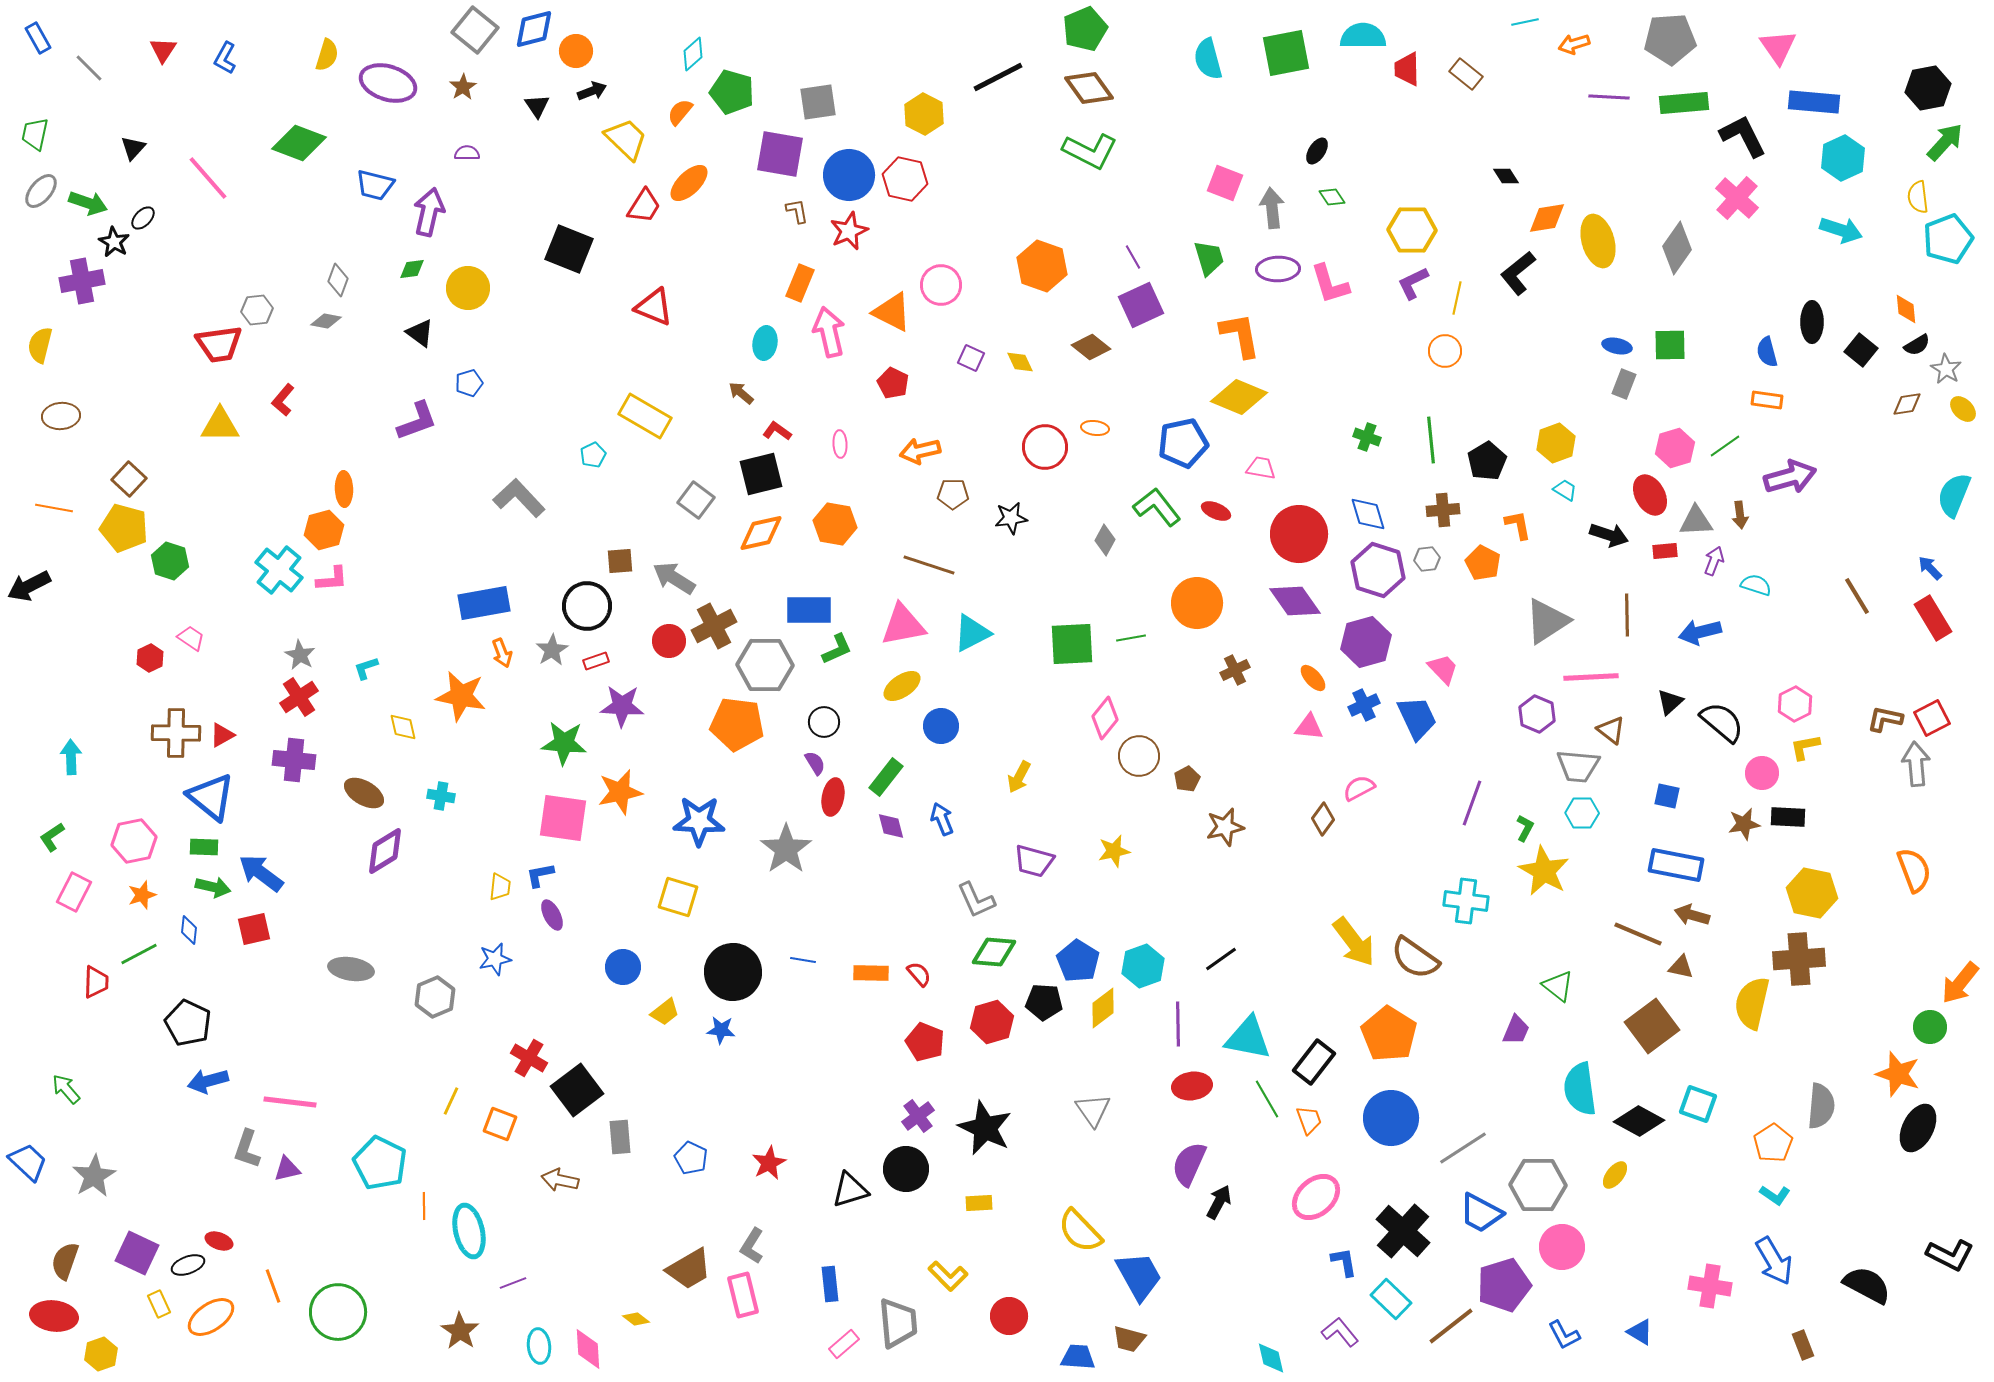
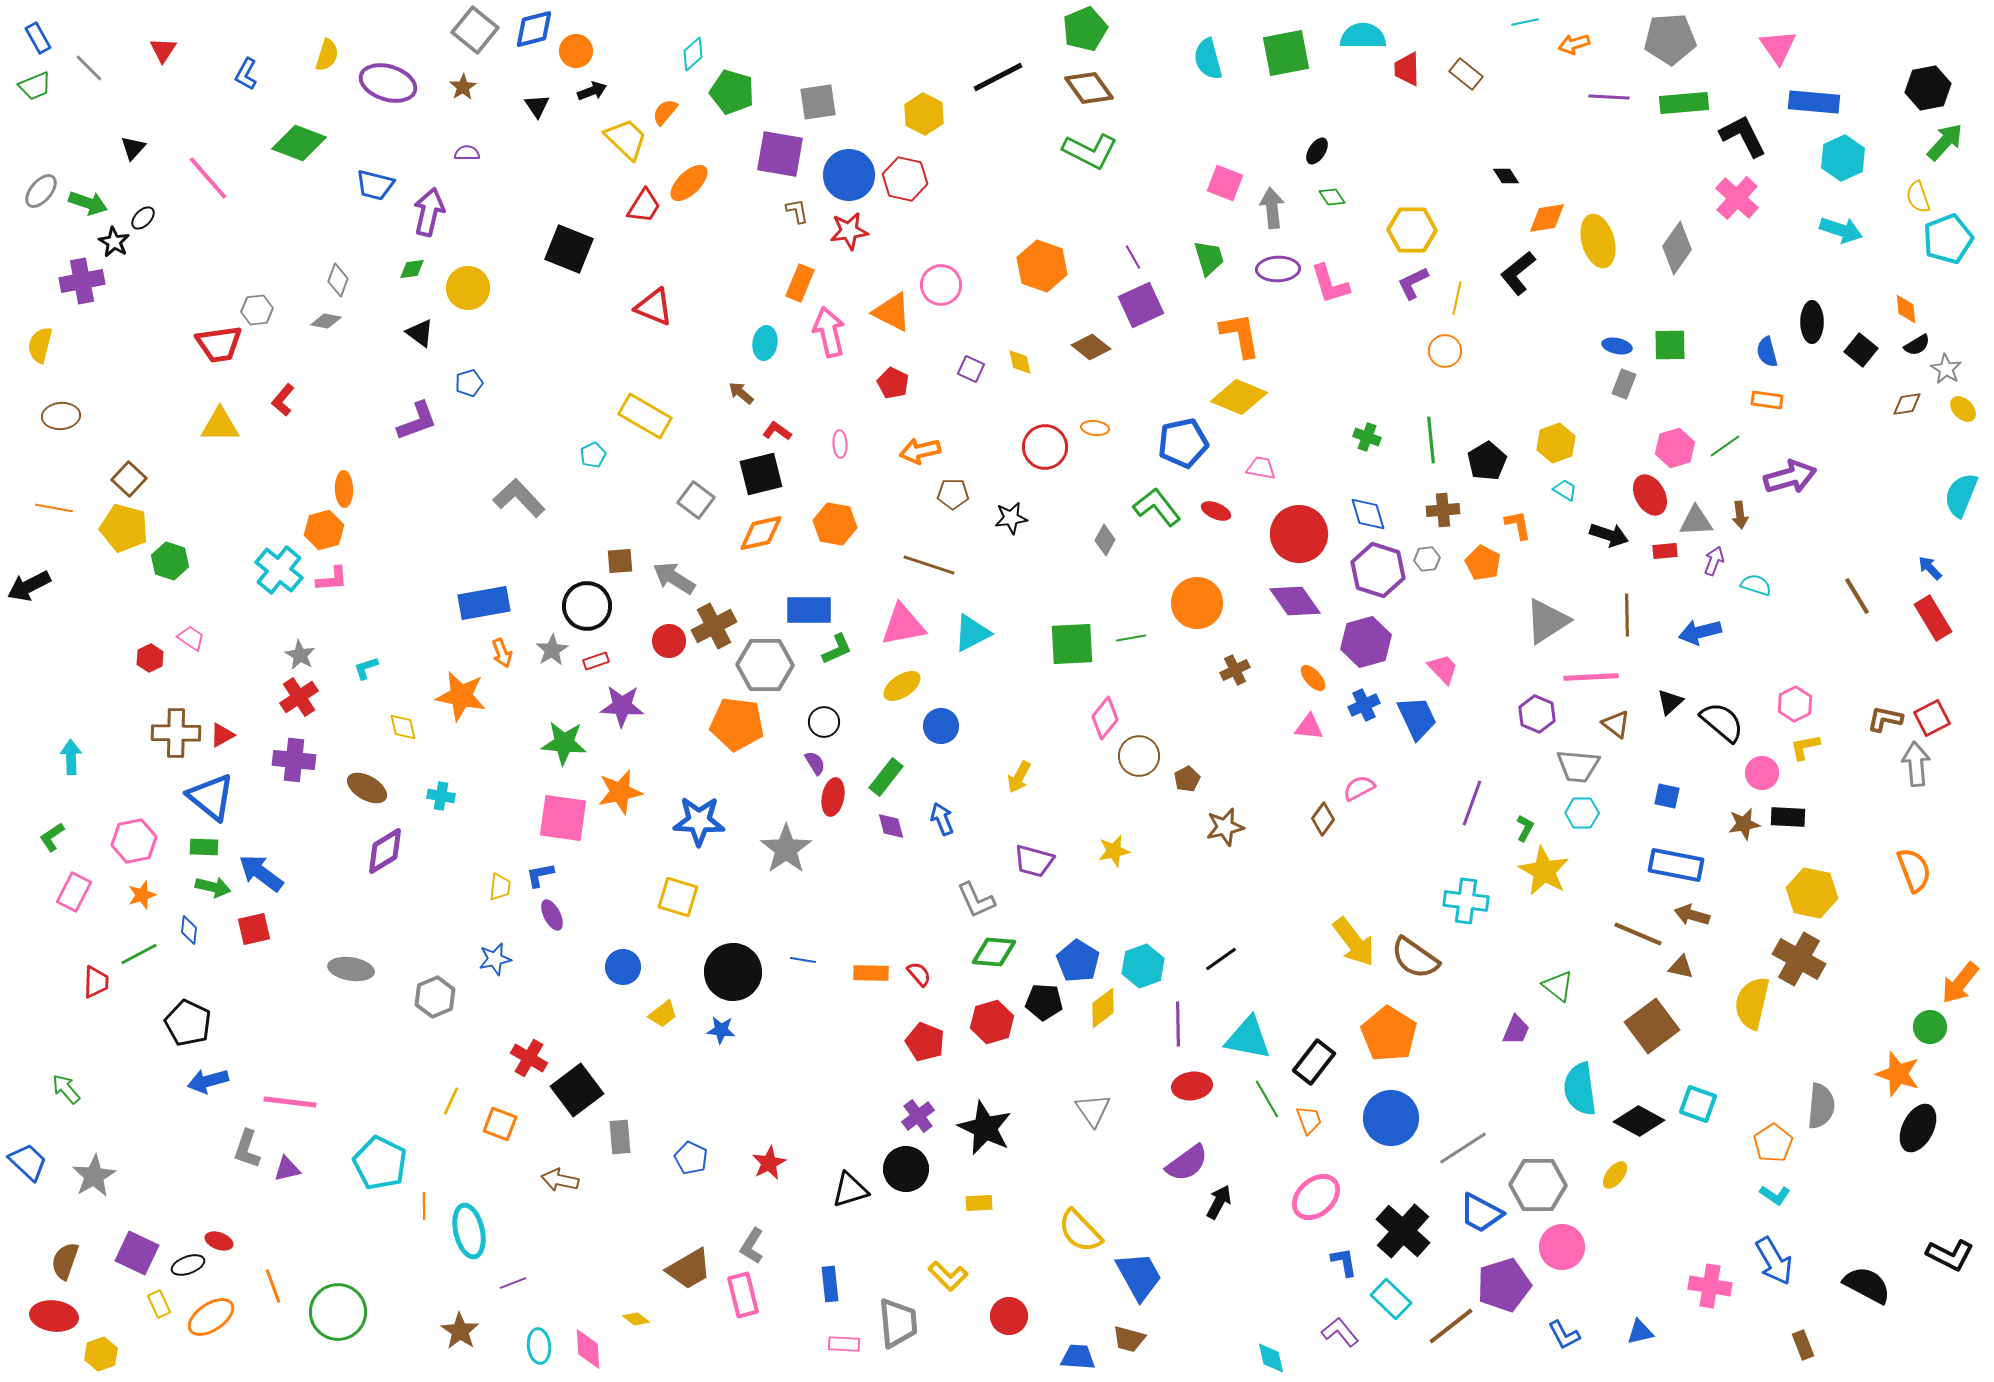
blue L-shape at (225, 58): moved 21 px right, 16 px down
orange semicircle at (680, 112): moved 15 px left
green trapezoid at (35, 134): moved 48 px up; rotated 124 degrees counterclockwise
yellow semicircle at (1918, 197): rotated 12 degrees counterclockwise
red star at (849, 231): rotated 15 degrees clockwise
purple square at (971, 358): moved 11 px down
yellow diamond at (1020, 362): rotated 12 degrees clockwise
cyan semicircle at (1954, 495): moved 7 px right
brown triangle at (1611, 730): moved 5 px right, 6 px up
brown ellipse at (364, 793): moved 3 px right, 5 px up
brown cross at (1799, 959): rotated 33 degrees clockwise
yellow trapezoid at (665, 1012): moved 2 px left, 2 px down
purple semicircle at (1189, 1164): moved 2 px left, 1 px up; rotated 150 degrees counterclockwise
blue triangle at (1640, 1332): rotated 44 degrees counterclockwise
pink rectangle at (844, 1344): rotated 44 degrees clockwise
